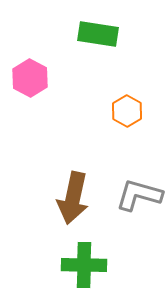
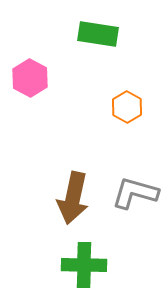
orange hexagon: moved 4 px up
gray L-shape: moved 4 px left, 2 px up
